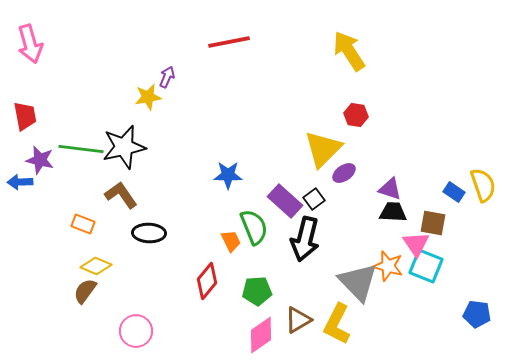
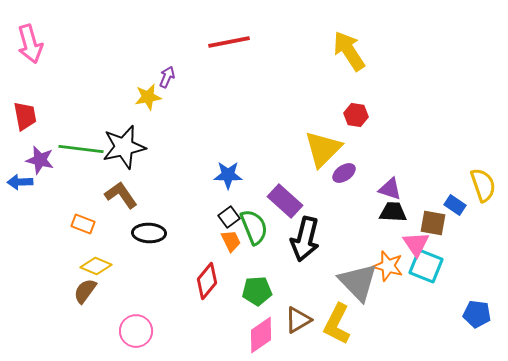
blue rectangle: moved 1 px right, 13 px down
black square: moved 85 px left, 18 px down
